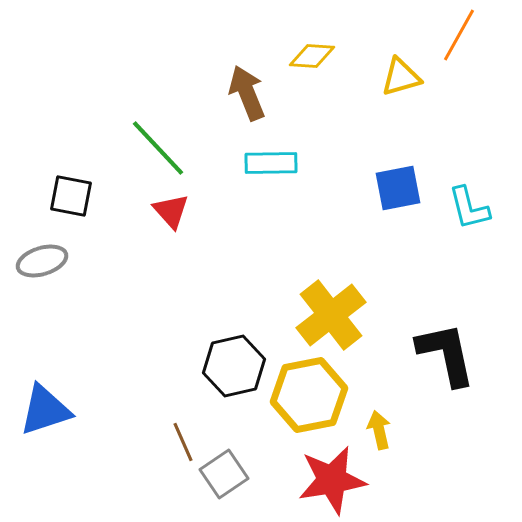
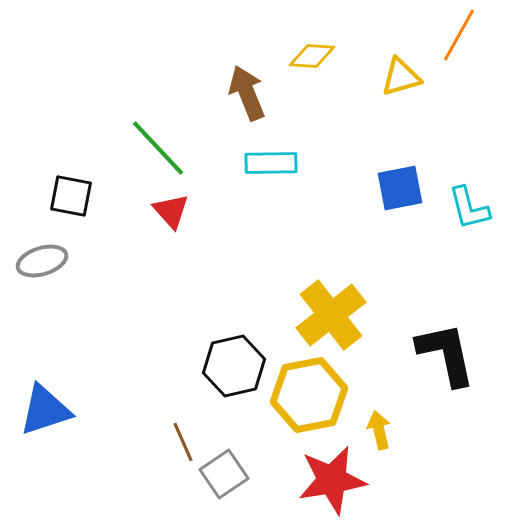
blue square: moved 2 px right
